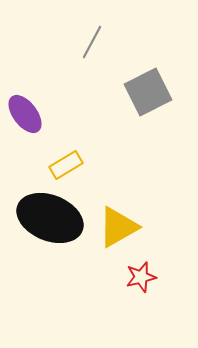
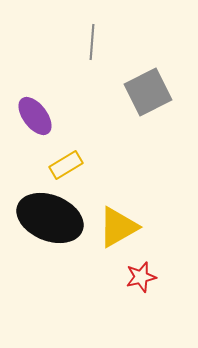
gray line: rotated 24 degrees counterclockwise
purple ellipse: moved 10 px right, 2 px down
